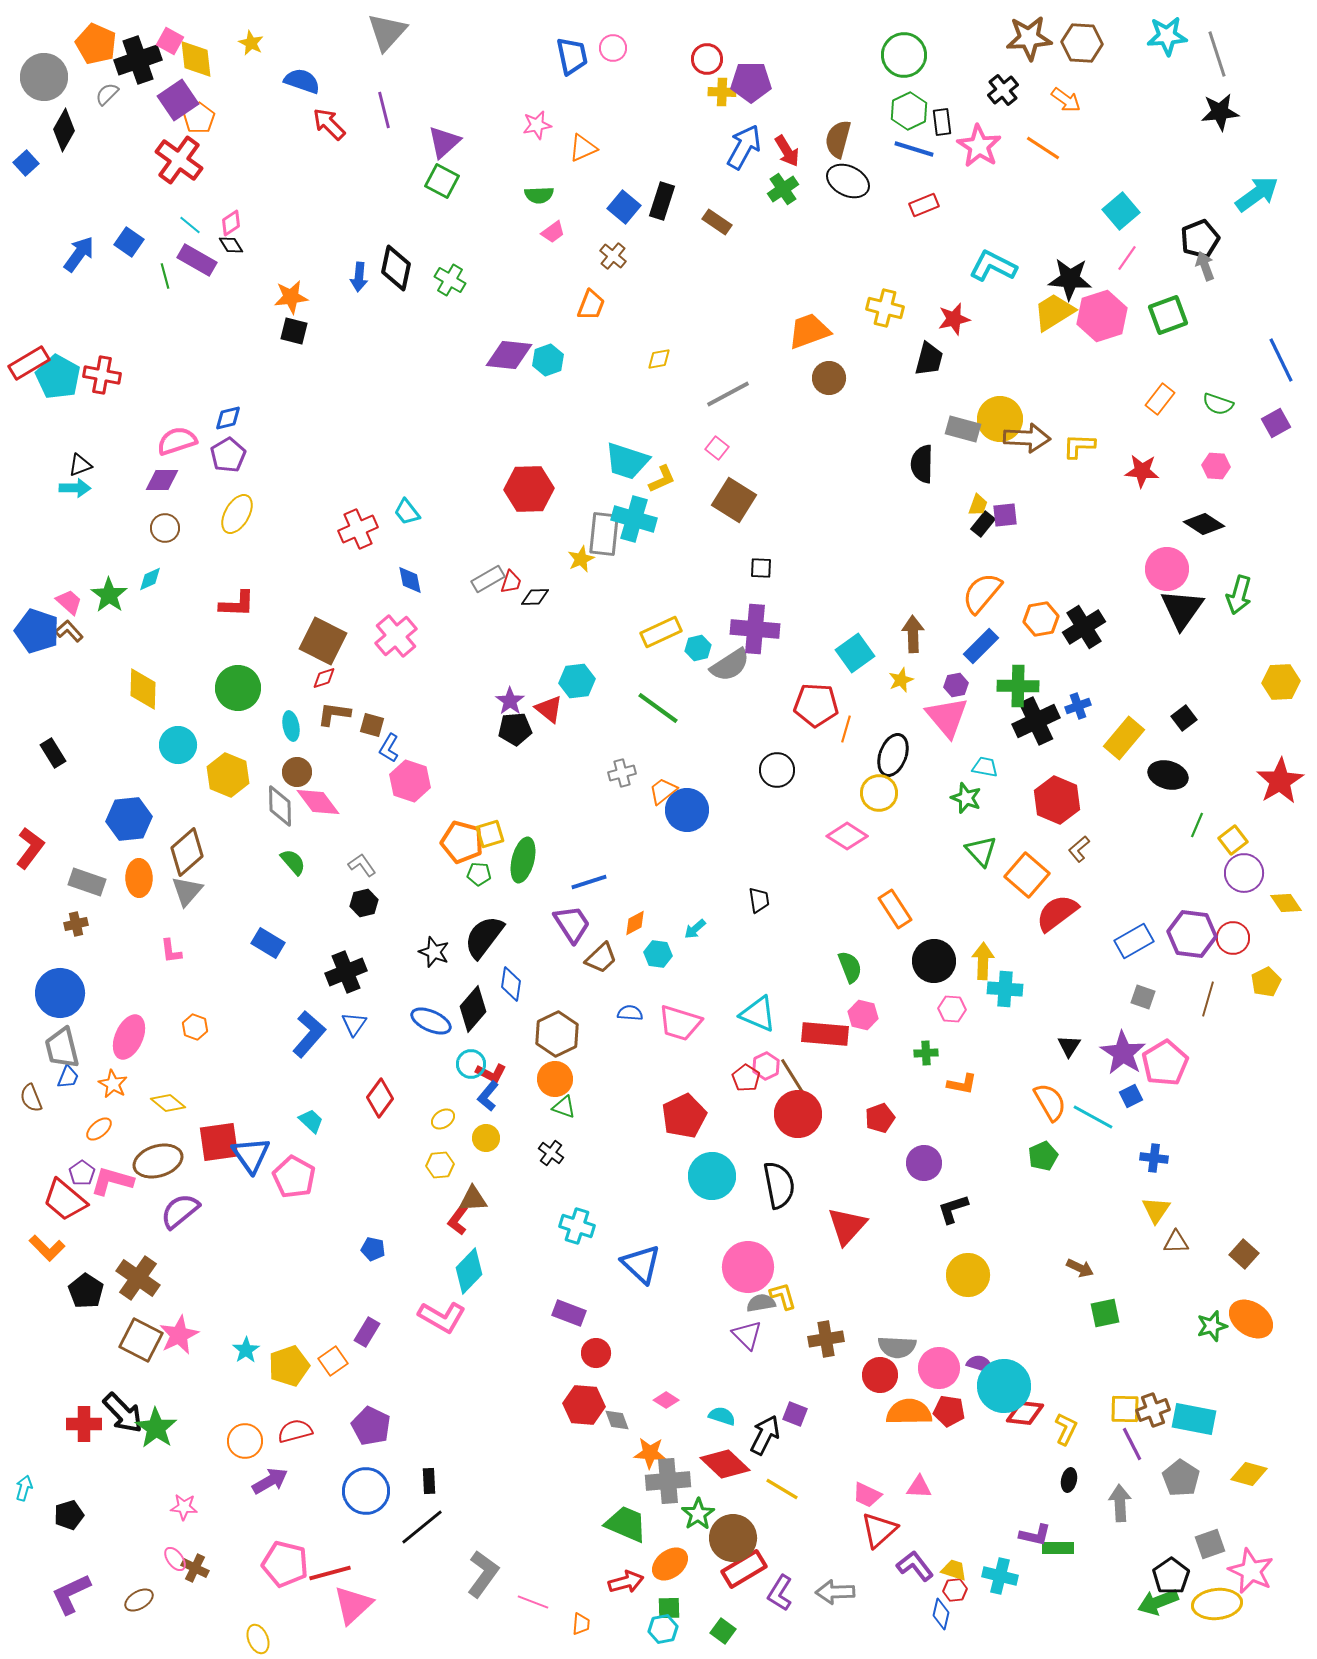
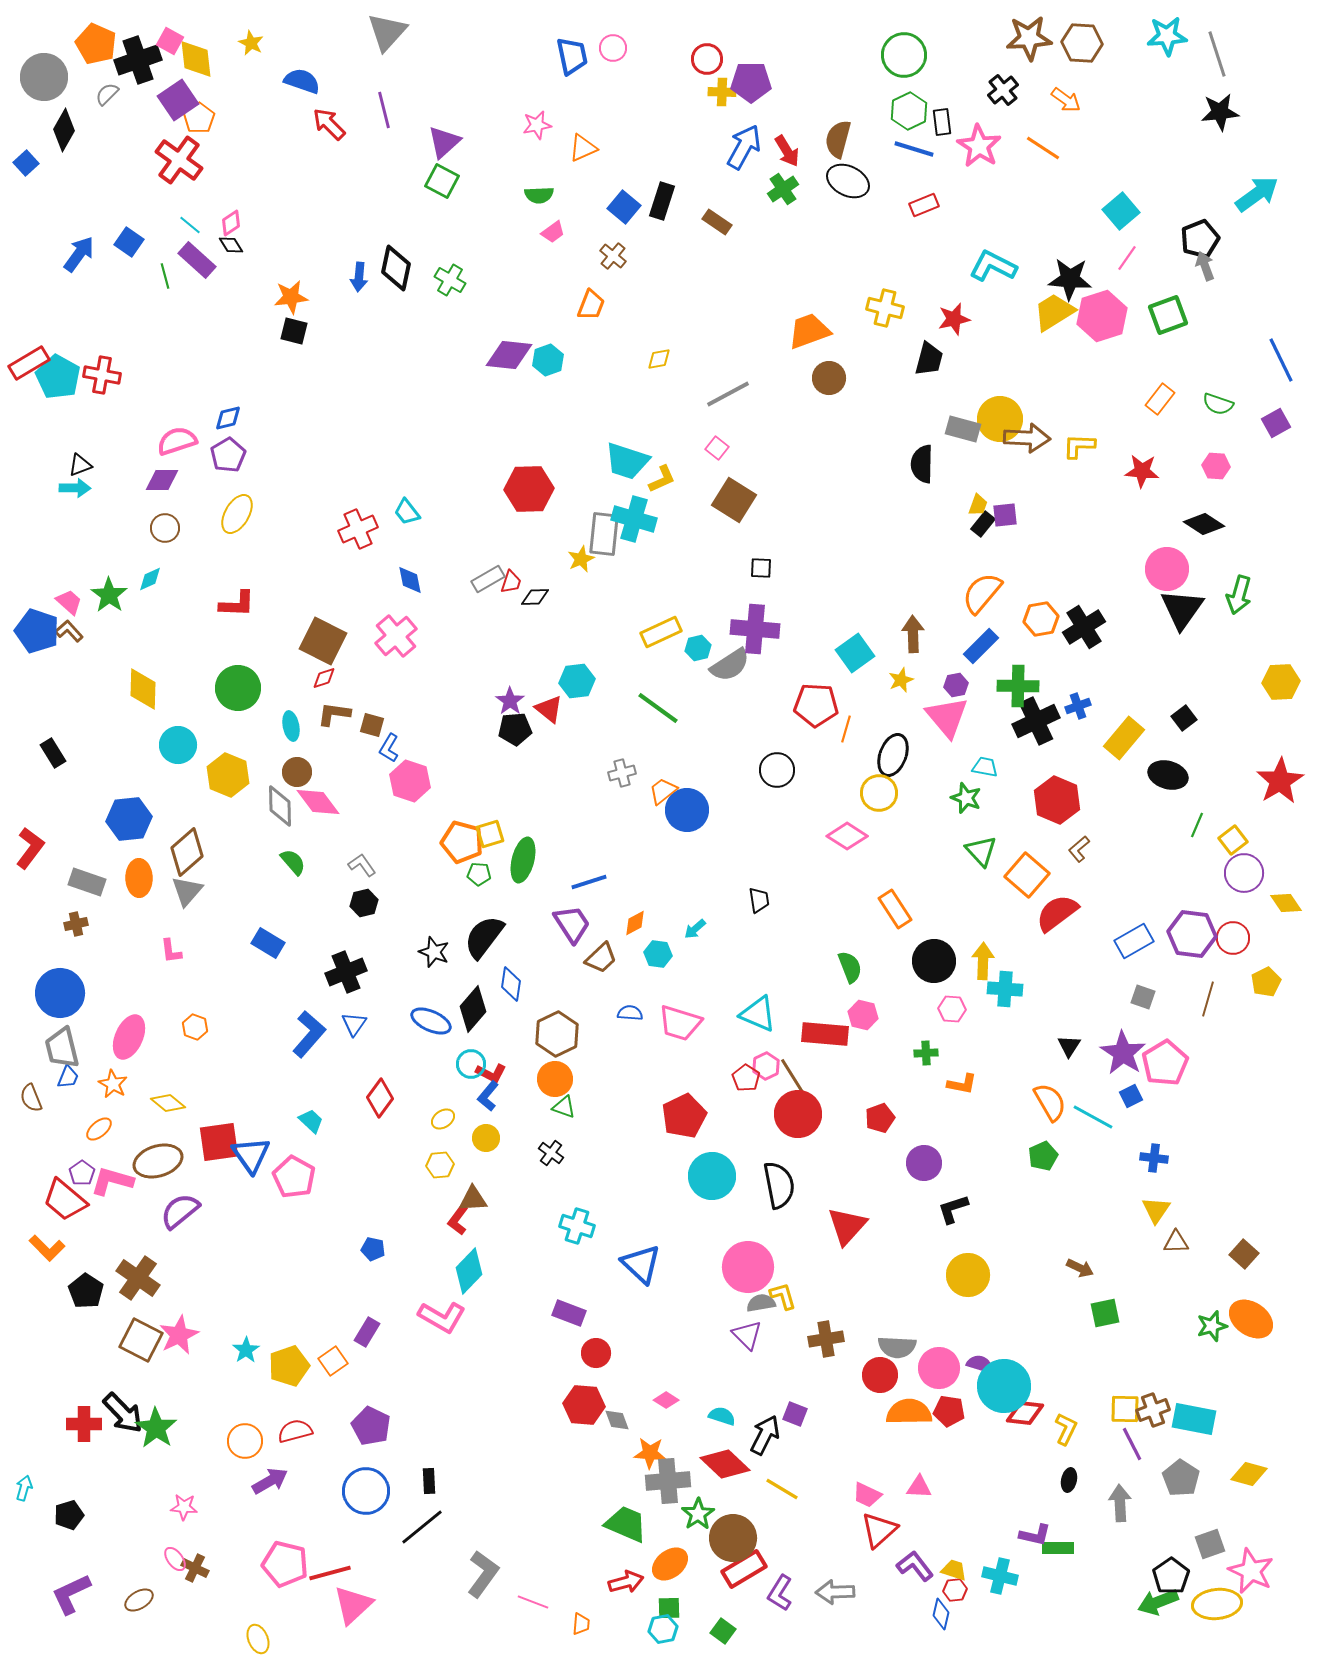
purple rectangle at (197, 260): rotated 12 degrees clockwise
